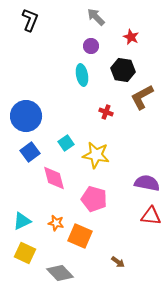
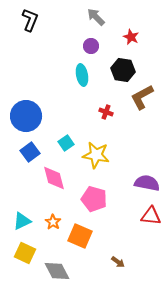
orange star: moved 3 px left, 1 px up; rotated 21 degrees clockwise
gray diamond: moved 3 px left, 2 px up; rotated 16 degrees clockwise
